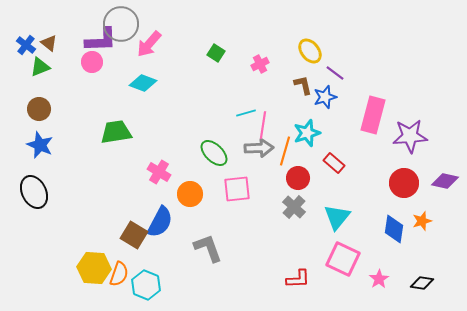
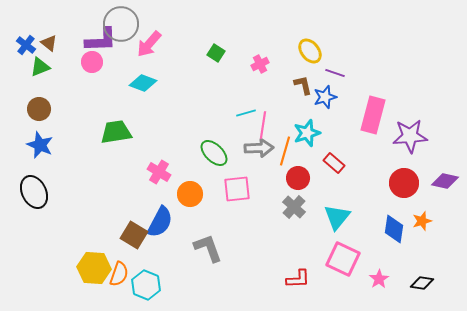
purple line at (335, 73): rotated 18 degrees counterclockwise
